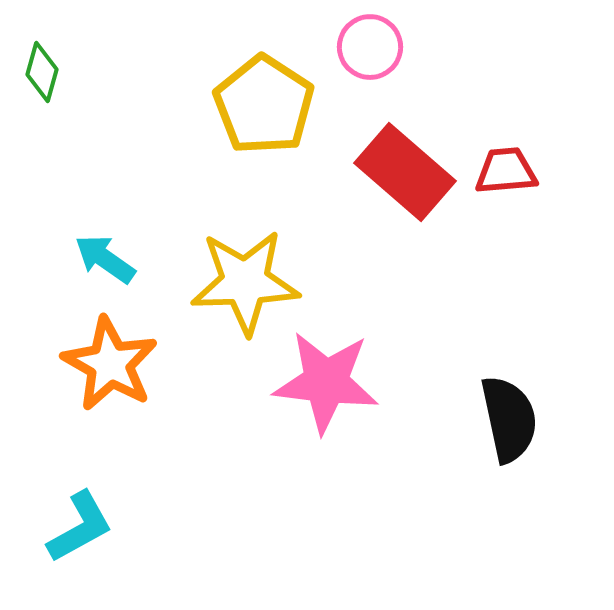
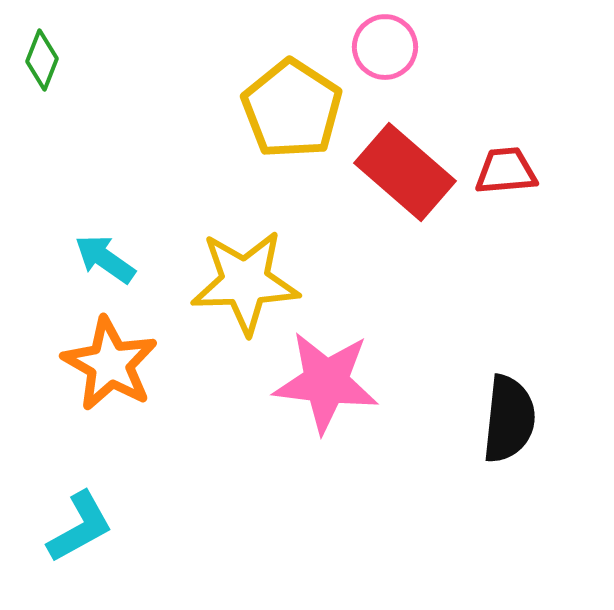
pink circle: moved 15 px right
green diamond: moved 12 px up; rotated 6 degrees clockwise
yellow pentagon: moved 28 px right, 4 px down
black semicircle: rotated 18 degrees clockwise
